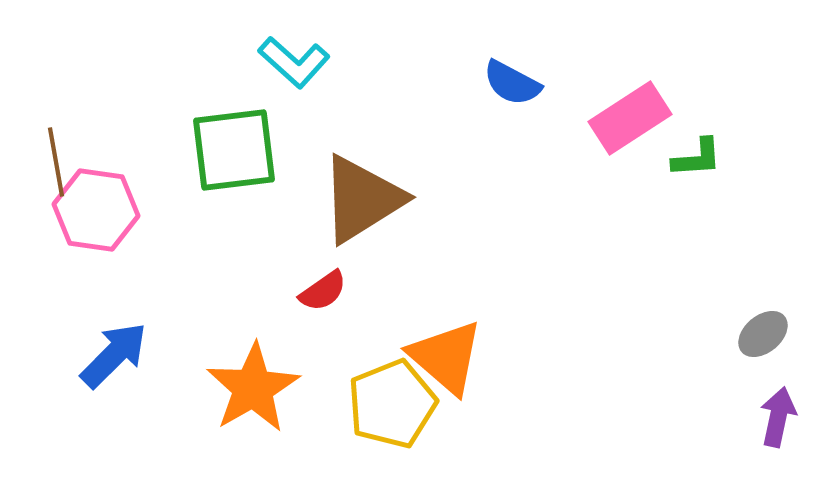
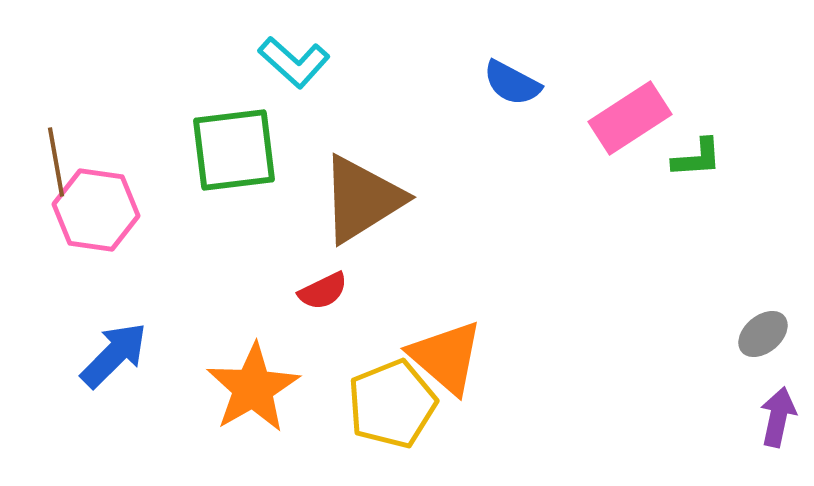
red semicircle: rotated 9 degrees clockwise
